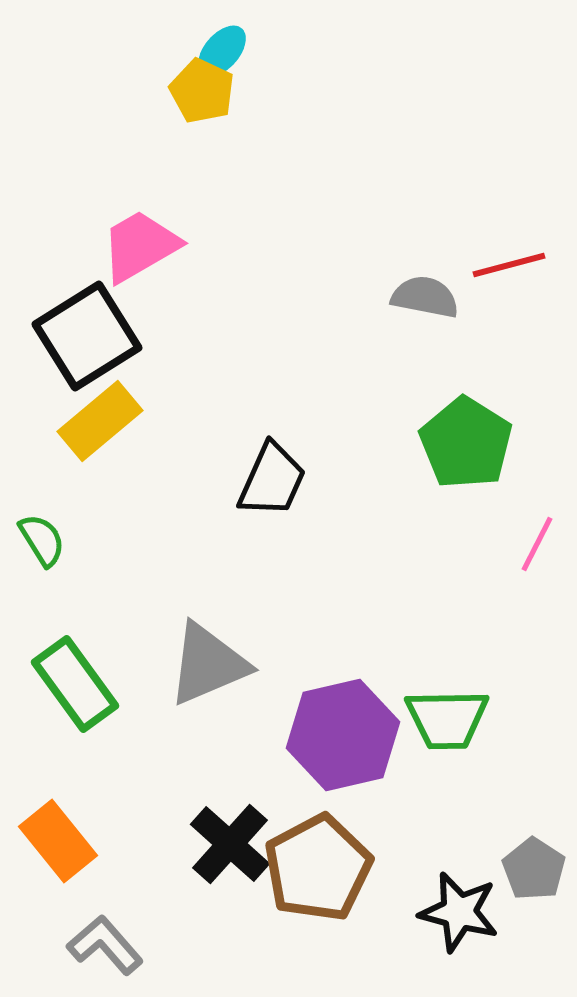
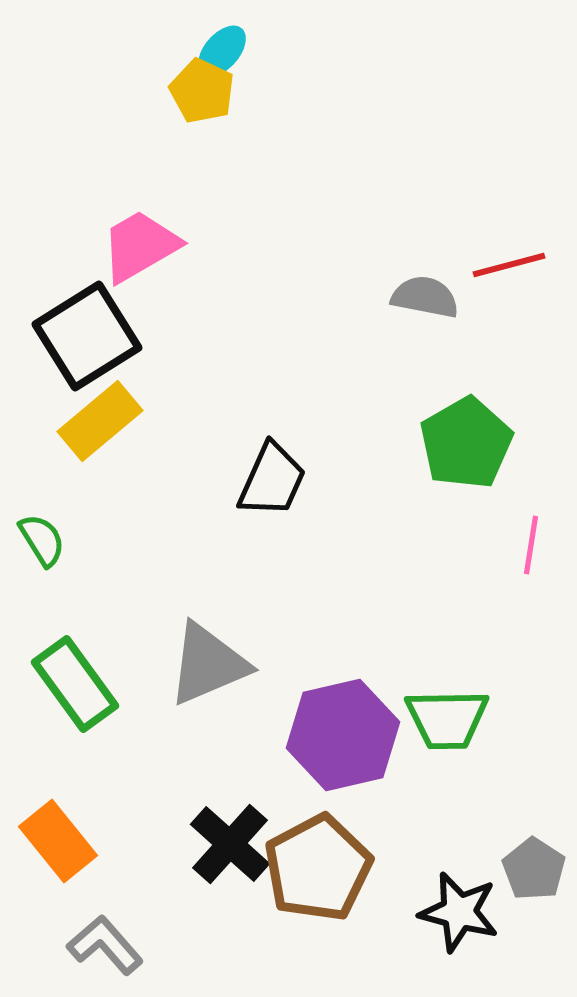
green pentagon: rotated 10 degrees clockwise
pink line: moved 6 px left, 1 px down; rotated 18 degrees counterclockwise
